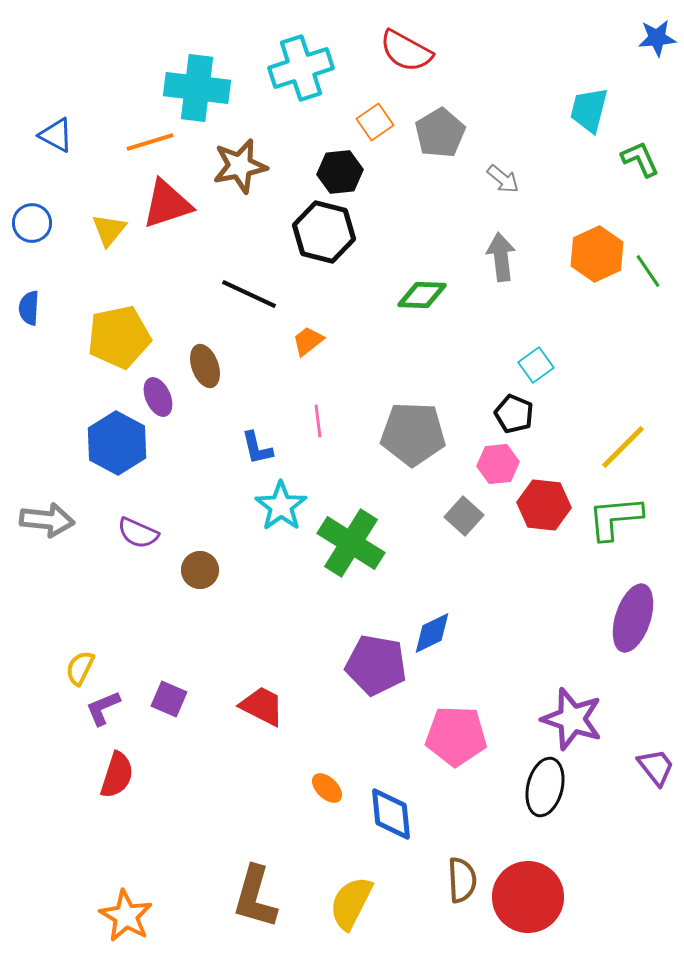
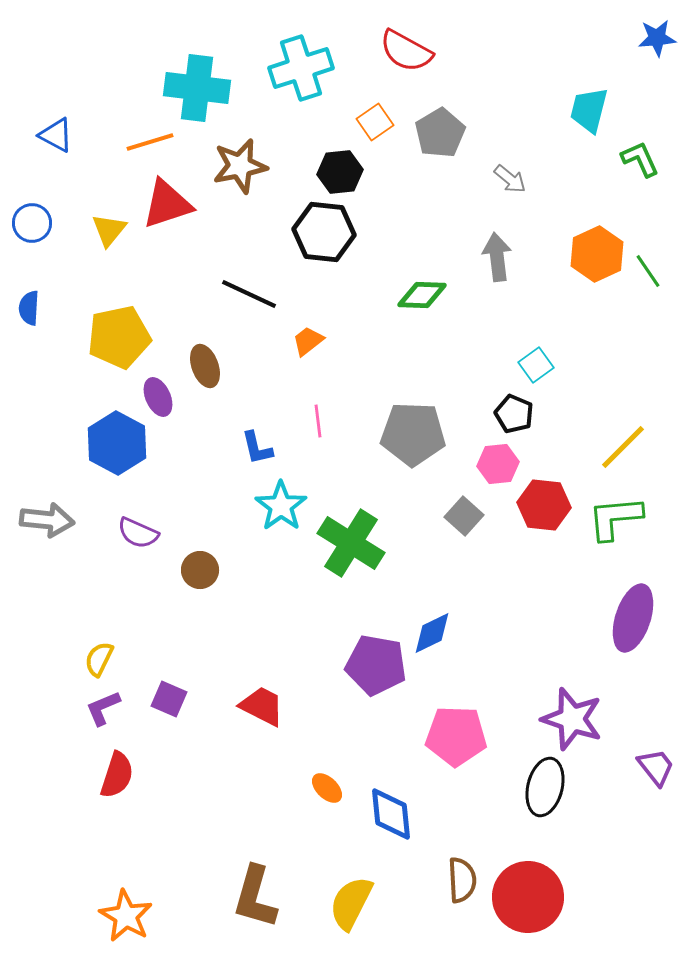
gray arrow at (503, 179): moved 7 px right
black hexagon at (324, 232): rotated 8 degrees counterclockwise
gray arrow at (501, 257): moved 4 px left
yellow semicircle at (80, 668): moved 19 px right, 9 px up
